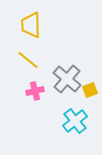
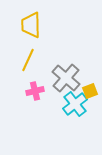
yellow line: rotated 75 degrees clockwise
gray cross: moved 1 px left, 1 px up
yellow square: moved 1 px down
cyan cross: moved 17 px up
